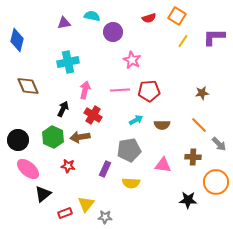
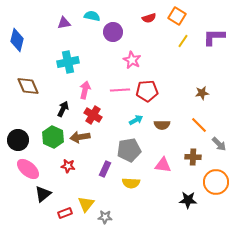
red pentagon: moved 2 px left
